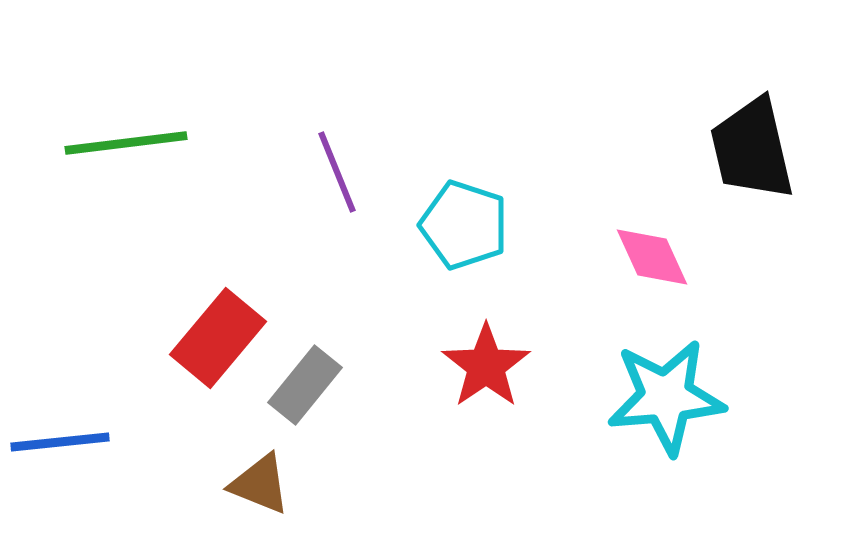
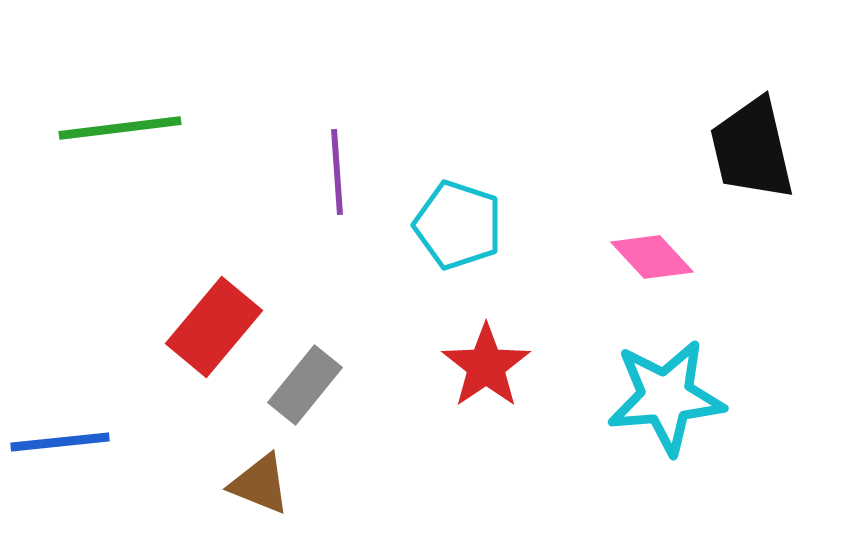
green line: moved 6 px left, 15 px up
purple line: rotated 18 degrees clockwise
cyan pentagon: moved 6 px left
pink diamond: rotated 18 degrees counterclockwise
red rectangle: moved 4 px left, 11 px up
